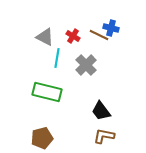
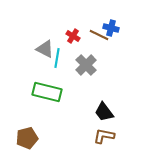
gray triangle: moved 12 px down
black trapezoid: moved 3 px right, 1 px down
brown pentagon: moved 15 px left
